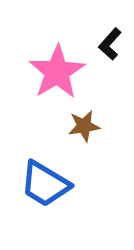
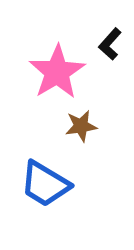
brown star: moved 3 px left
